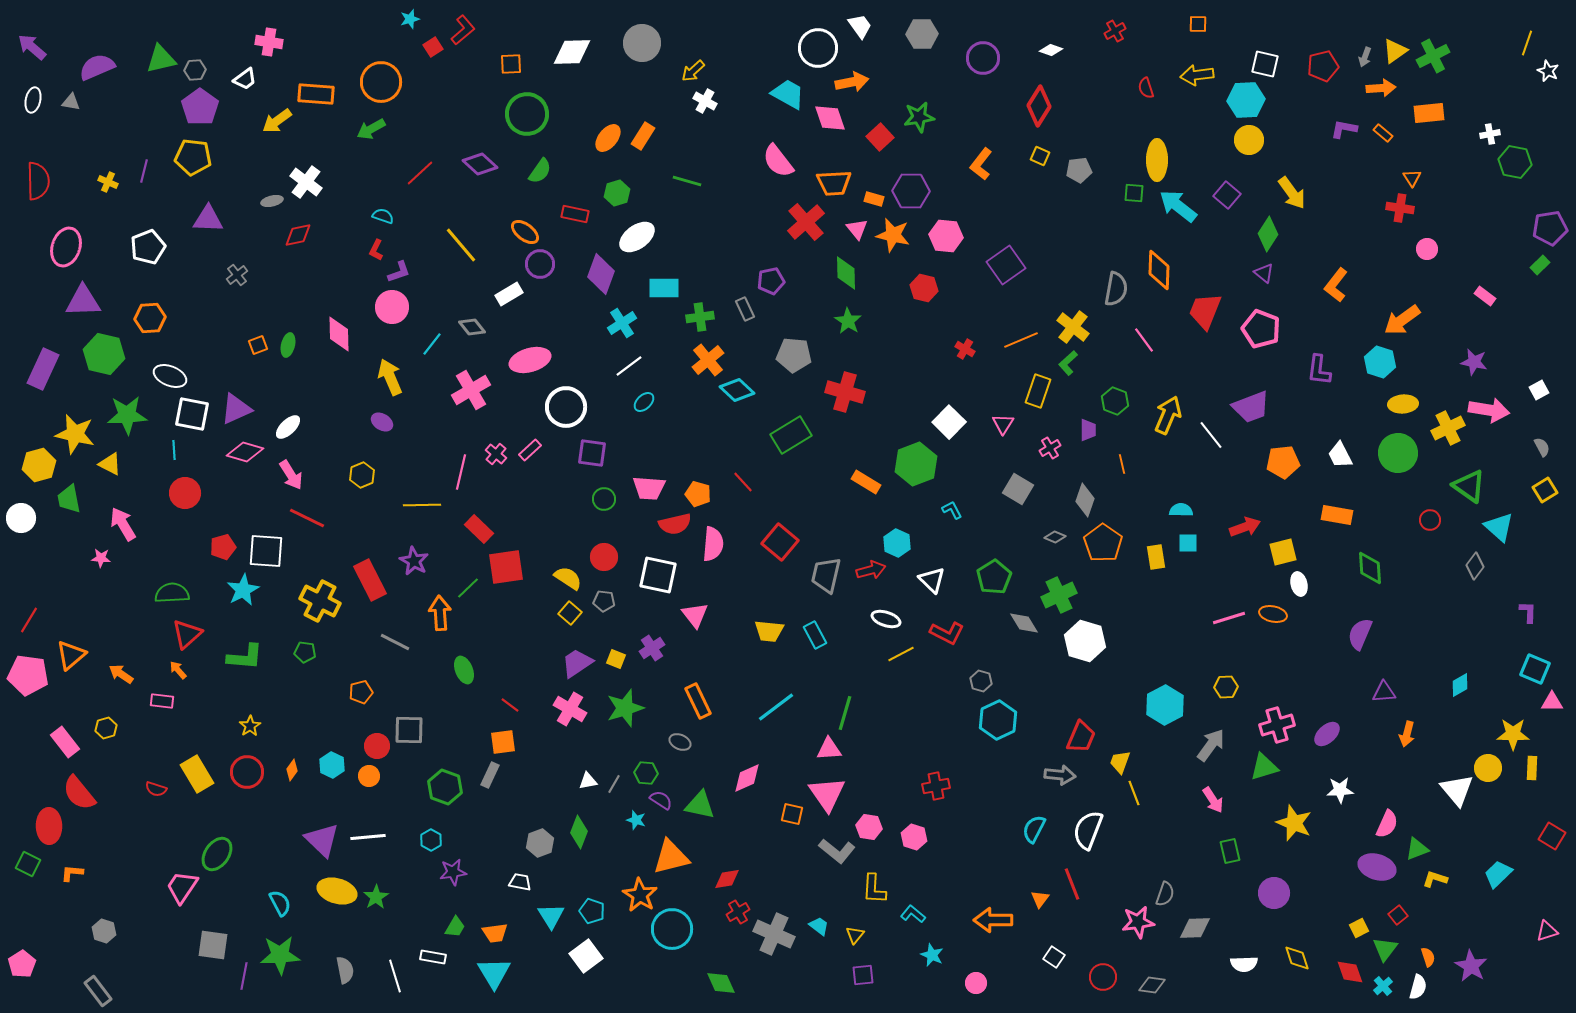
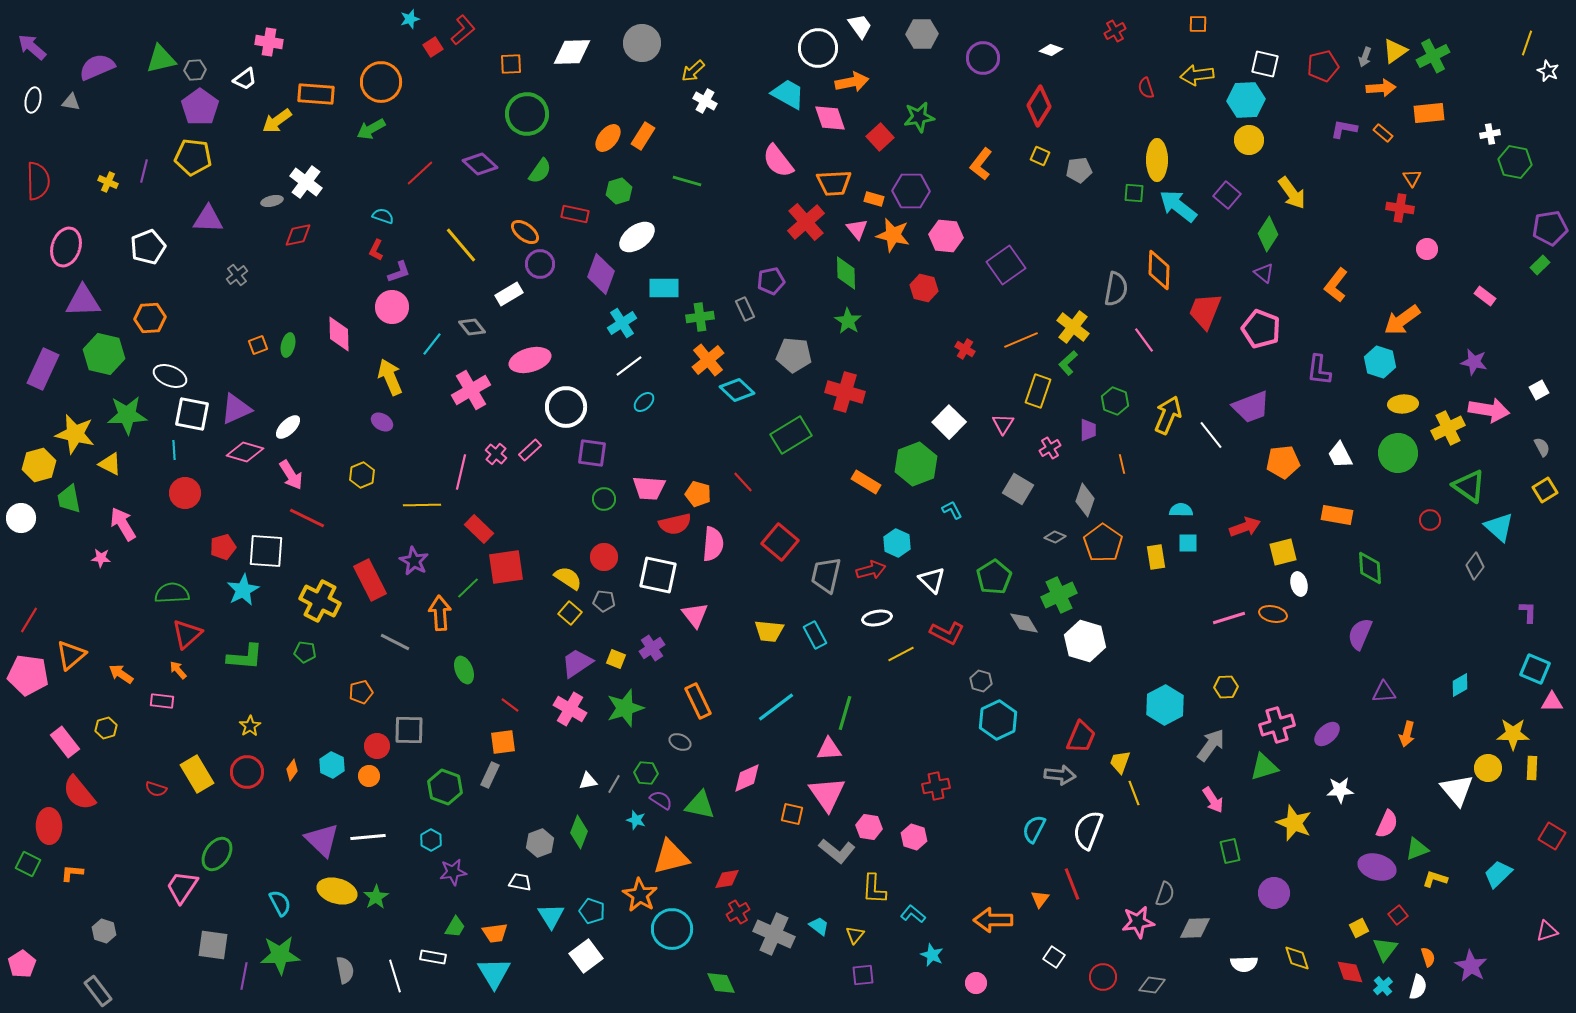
green hexagon at (617, 193): moved 2 px right, 2 px up
white ellipse at (886, 619): moved 9 px left, 1 px up; rotated 28 degrees counterclockwise
